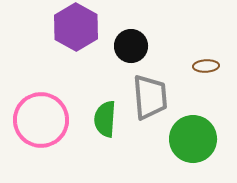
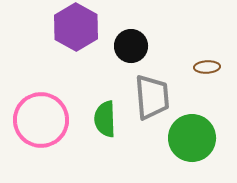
brown ellipse: moved 1 px right, 1 px down
gray trapezoid: moved 2 px right
green semicircle: rotated 6 degrees counterclockwise
green circle: moved 1 px left, 1 px up
